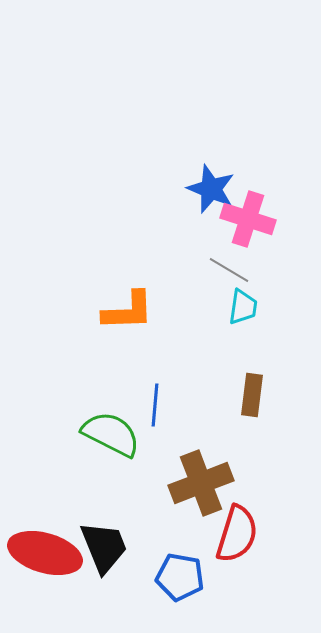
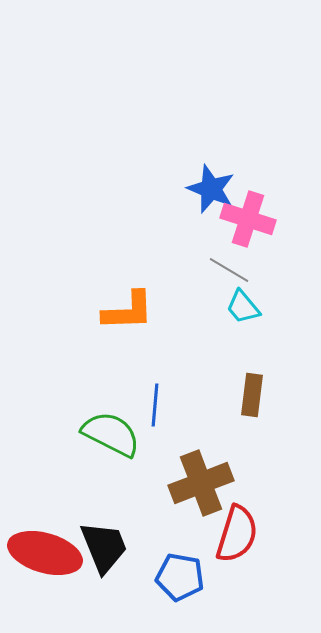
cyan trapezoid: rotated 132 degrees clockwise
